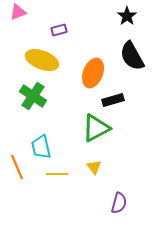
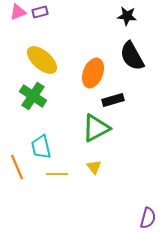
black star: rotated 30 degrees counterclockwise
purple rectangle: moved 19 px left, 18 px up
yellow ellipse: rotated 20 degrees clockwise
purple semicircle: moved 29 px right, 15 px down
